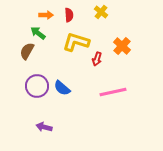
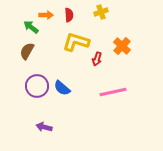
yellow cross: rotated 32 degrees clockwise
green arrow: moved 7 px left, 6 px up
